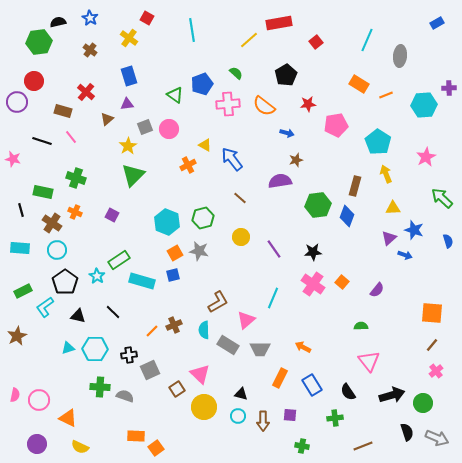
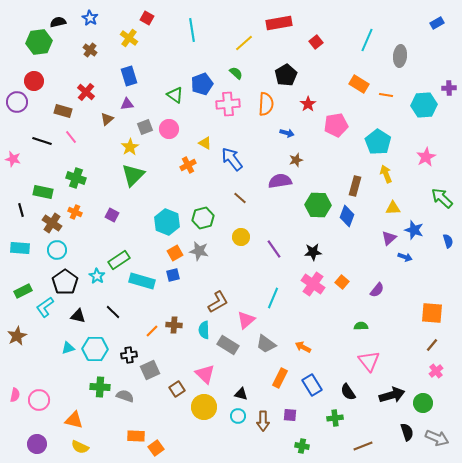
yellow line at (249, 40): moved 5 px left, 3 px down
orange line at (386, 95): rotated 32 degrees clockwise
red star at (308, 104): rotated 28 degrees counterclockwise
orange semicircle at (264, 106): moved 2 px right, 2 px up; rotated 125 degrees counterclockwise
yellow triangle at (205, 145): moved 2 px up
yellow star at (128, 146): moved 2 px right, 1 px down
green hexagon at (318, 205): rotated 10 degrees clockwise
blue arrow at (405, 255): moved 2 px down
brown cross at (174, 325): rotated 28 degrees clockwise
gray trapezoid at (260, 349): moved 6 px right, 5 px up; rotated 35 degrees clockwise
pink triangle at (200, 374): moved 5 px right
orange triangle at (68, 418): moved 6 px right, 2 px down; rotated 12 degrees counterclockwise
